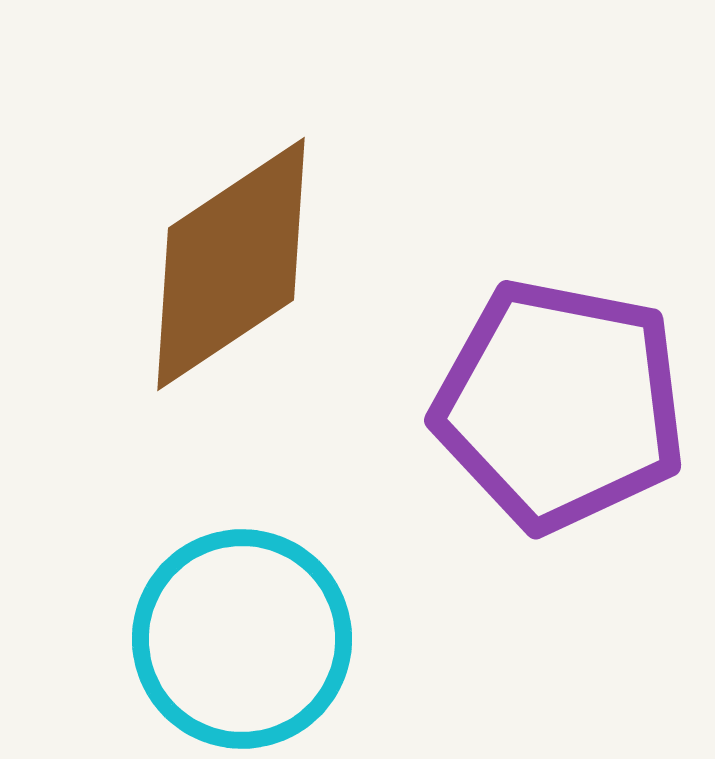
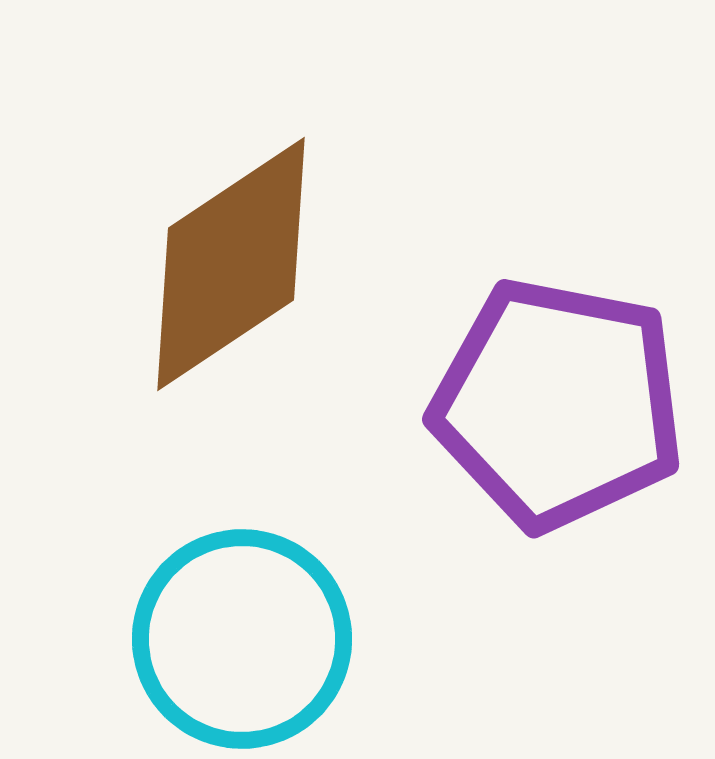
purple pentagon: moved 2 px left, 1 px up
